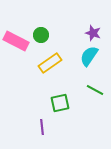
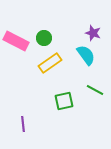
green circle: moved 3 px right, 3 px down
cyan semicircle: moved 3 px left, 1 px up; rotated 110 degrees clockwise
green square: moved 4 px right, 2 px up
purple line: moved 19 px left, 3 px up
